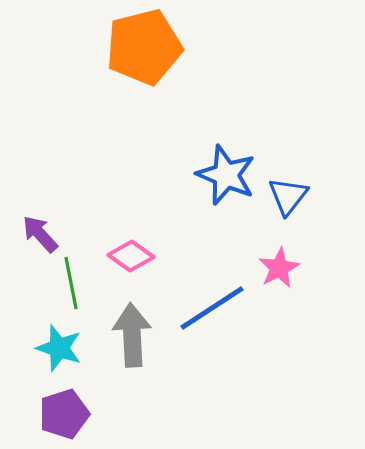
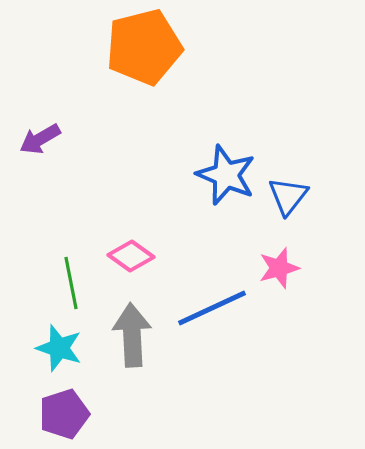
purple arrow: moved 95 px up; rotated 78 degrees counterclockwise
pink star: rotated 12 degrees clockwise
blue line: rotated 8 degrees clockwise
